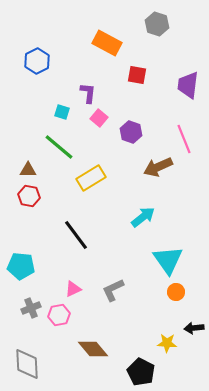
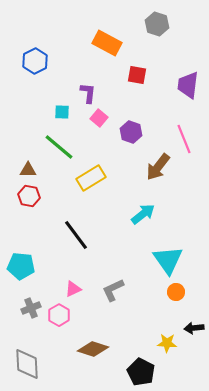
blue hexagon: moved 2 px left
cyan square: rotated 14 degrees counterclockwise
brown arrow: rotated 28 degrees counterclockwise
cyan arrow: moved 3 px up
pink hexagon: rotated 20 degrees counterclockwise
brown diamond: rotated 32 degrees counterclockwise
